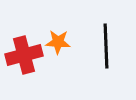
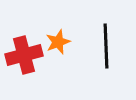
orange star: rotated 25 degrees counterclockwise
